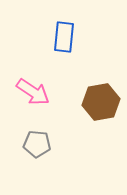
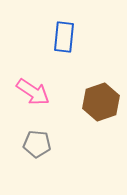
brown hexagon: rotated 9 degrees counterclockwise
